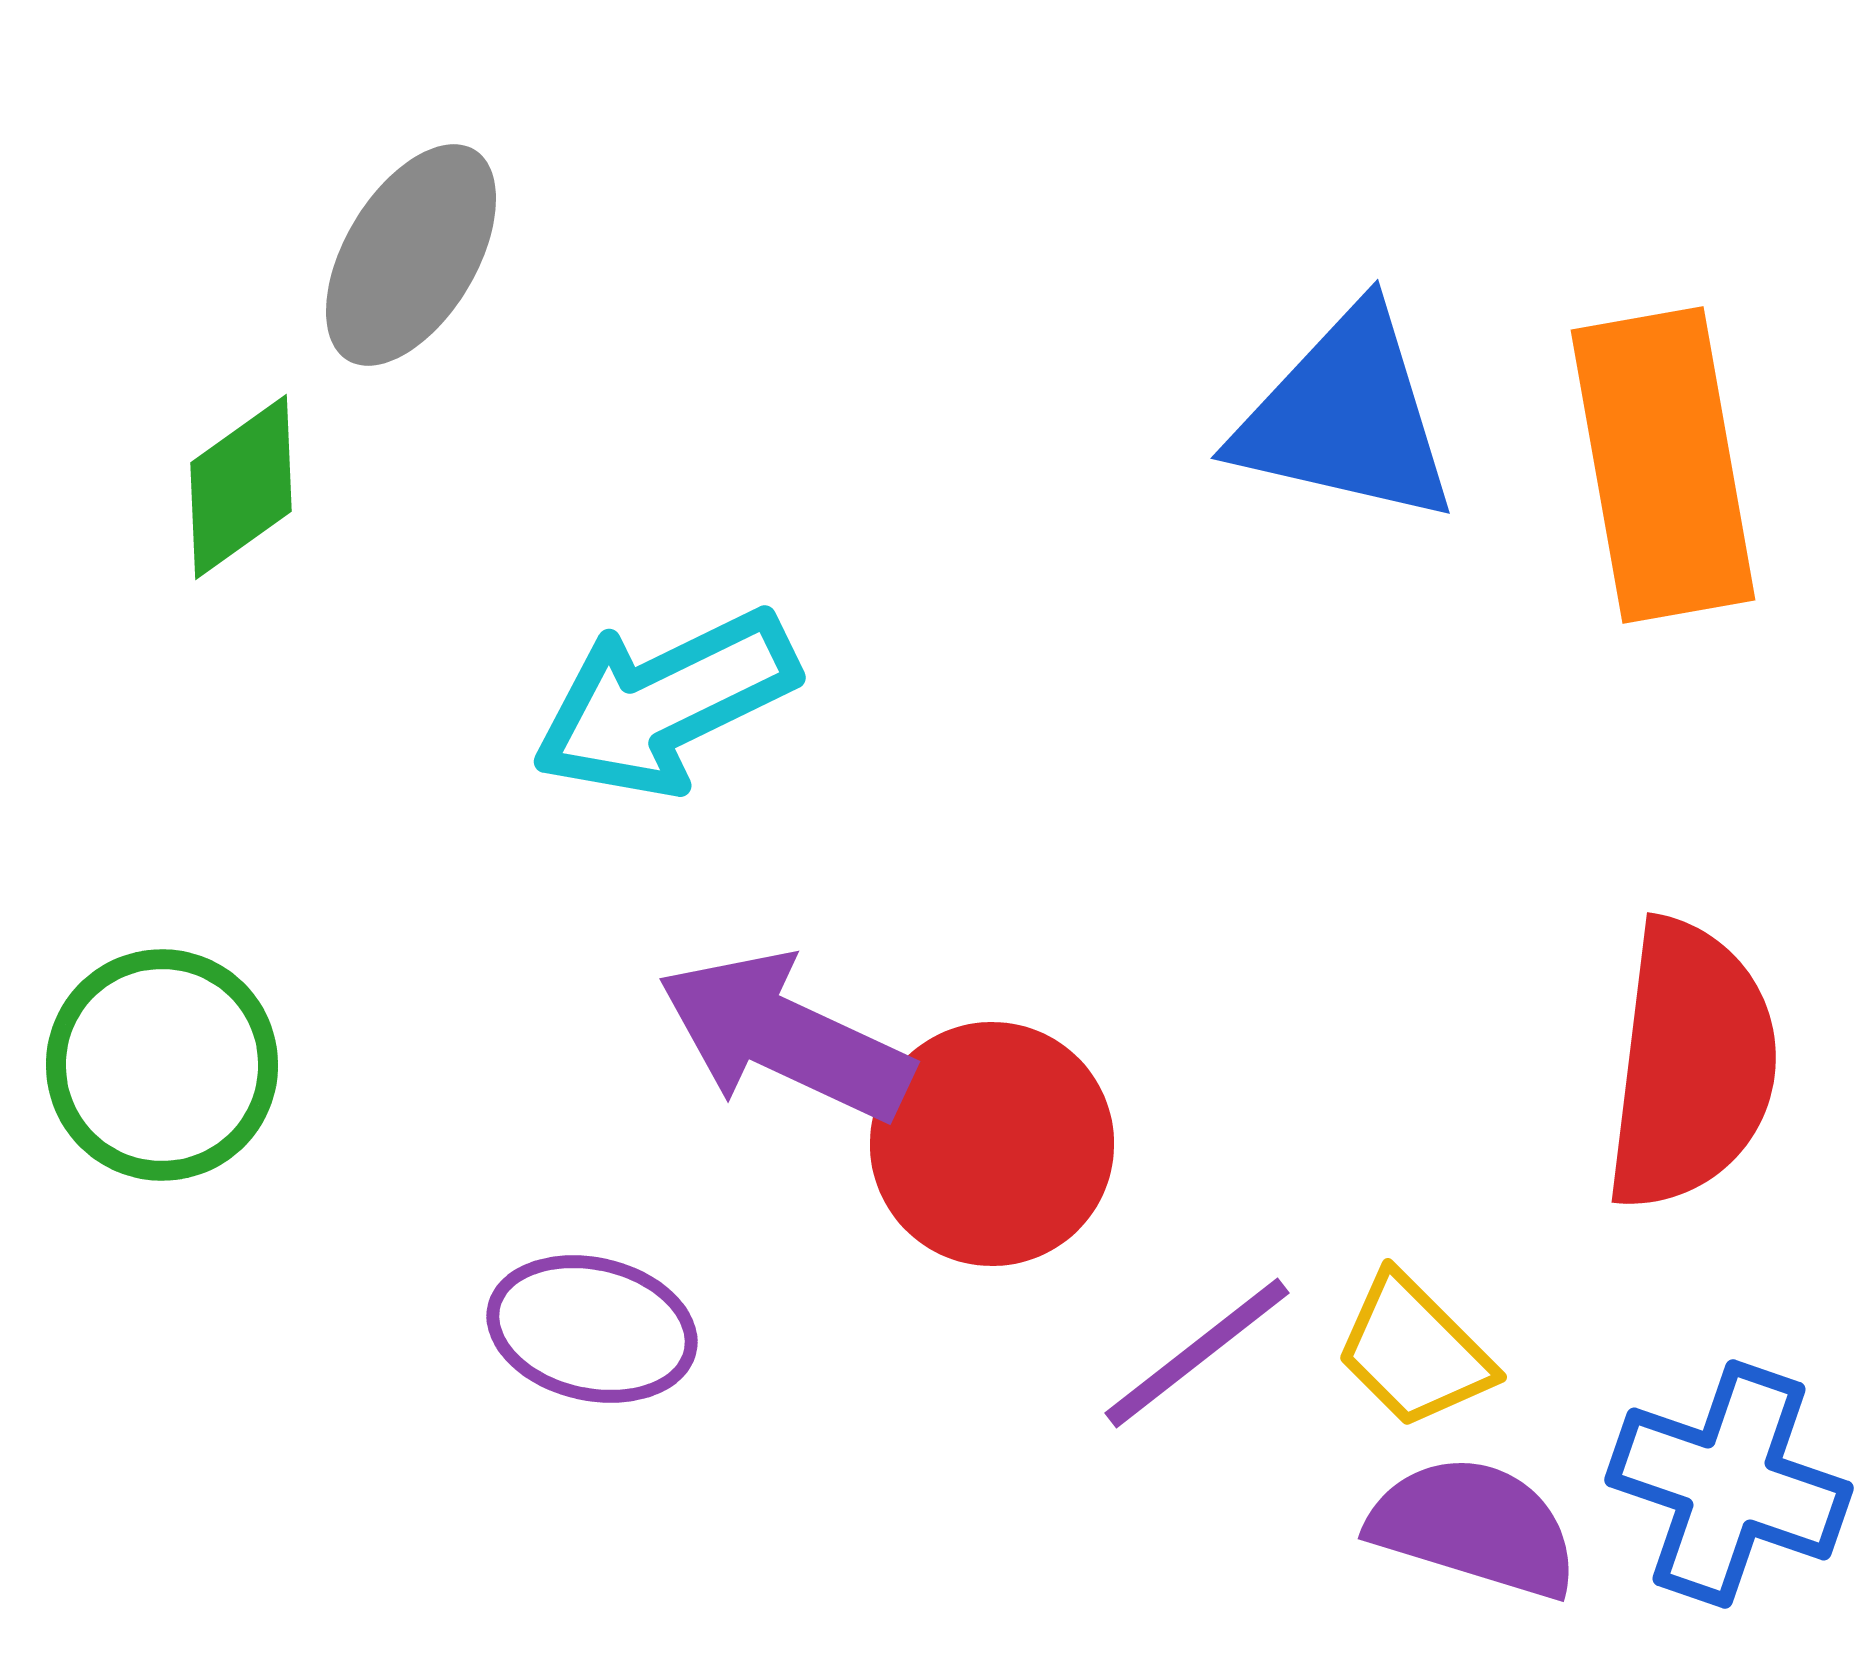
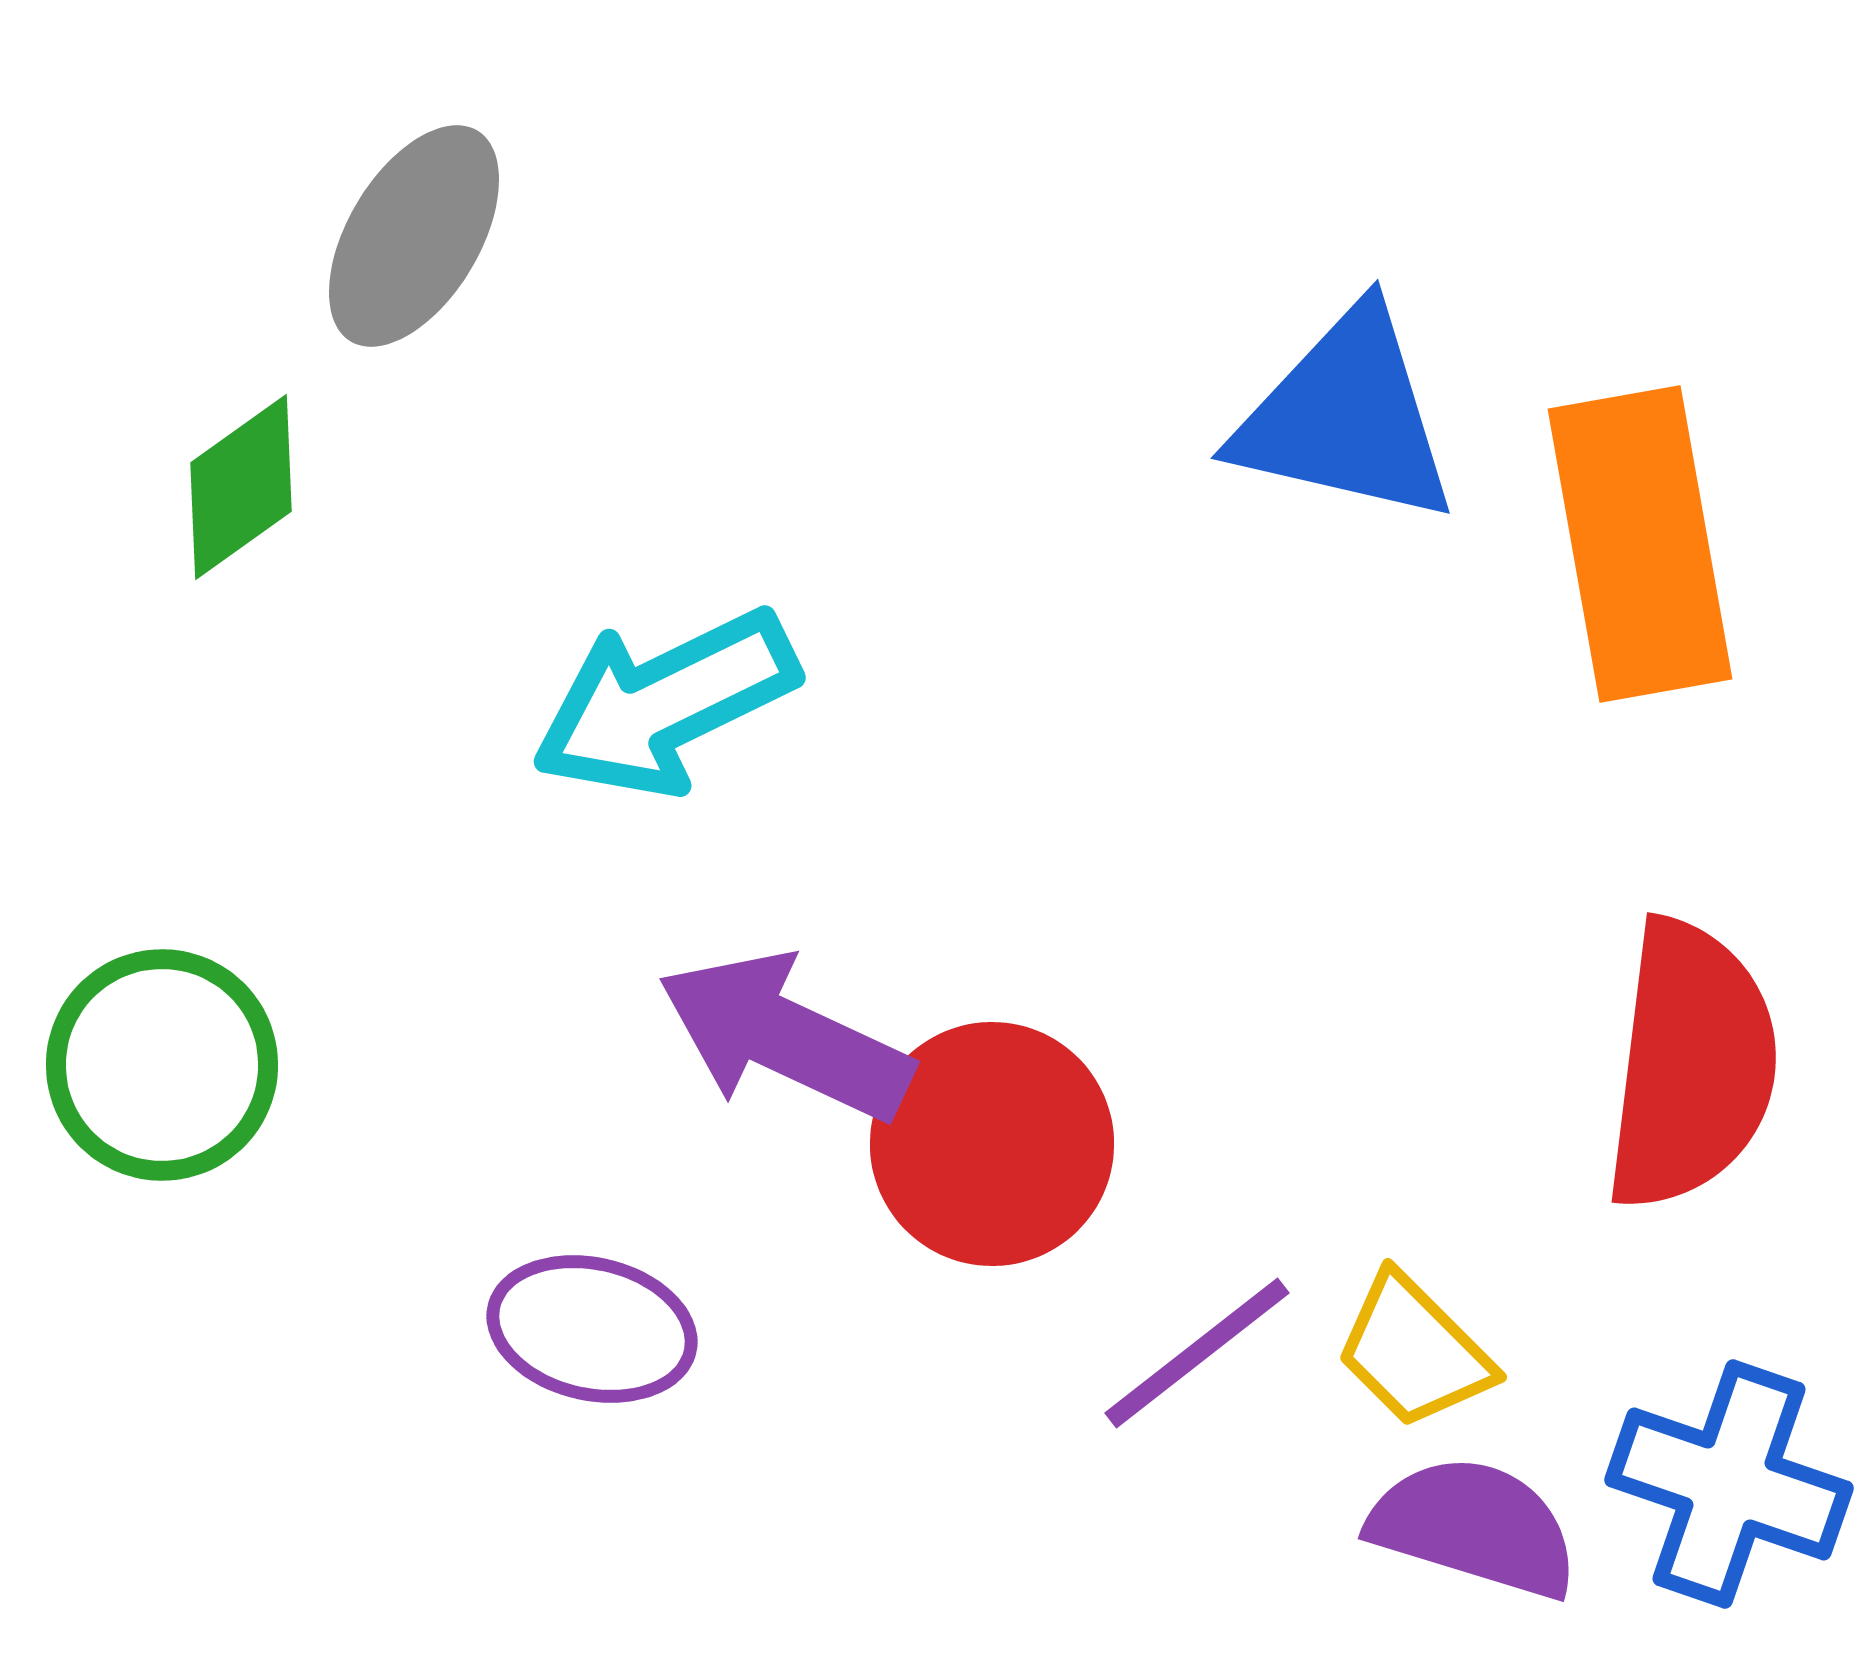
gray ellipse: moved 3 px right, 19 px up
orange rectangle: moved 23 px left, 79 px down
